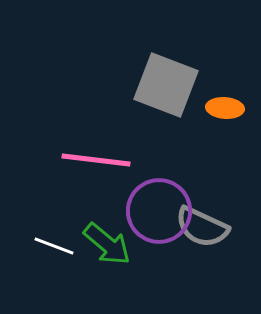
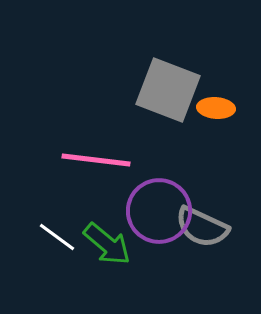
gray square: moved 2 px right, 5 px down
orange ellipse: moved 9 px left
white line: moved 3 px right, 9 px up; rotated 15 degrees clockwise
